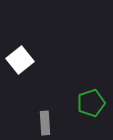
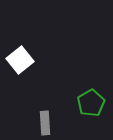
green pentagon: rotated 12 degrees counterclockwise
